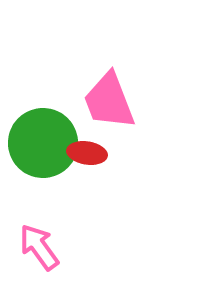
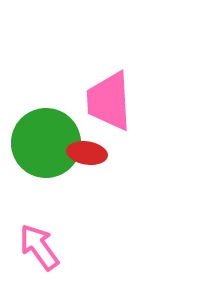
pink trapezoid: rotated 18 degrees clockwise
green circle: moved 3 px right
